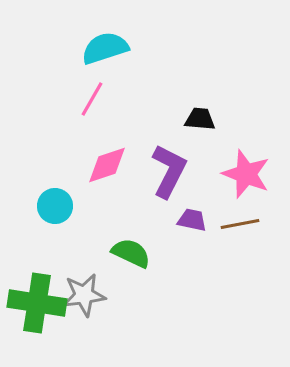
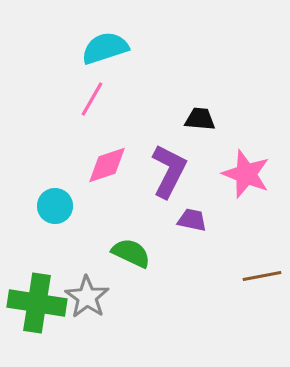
brown line: moved 22 px right, 52 px down
gray star: moved 3 px right, 2 px down; rotated 30 degrees counterclockwise
